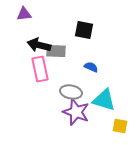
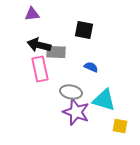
purple triangle: moved 8 px right
gray rectangle: moved 1 px down
